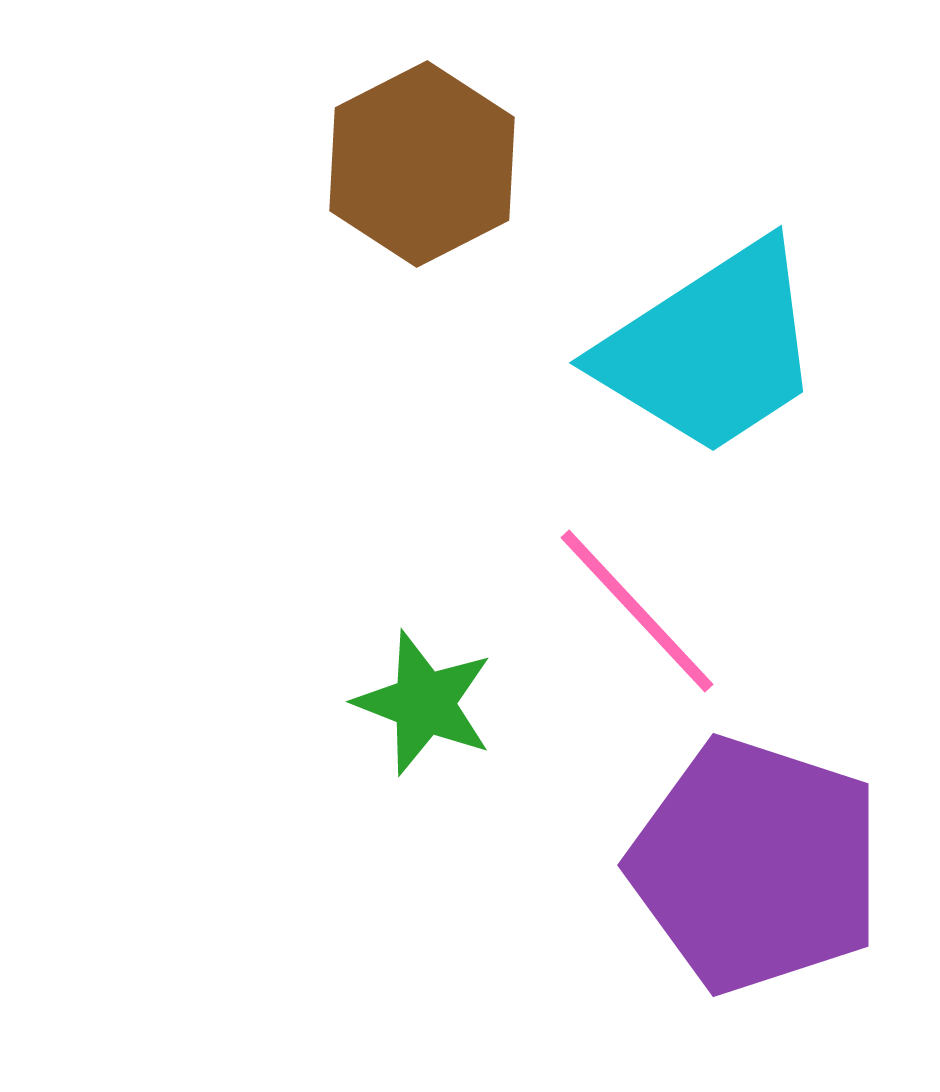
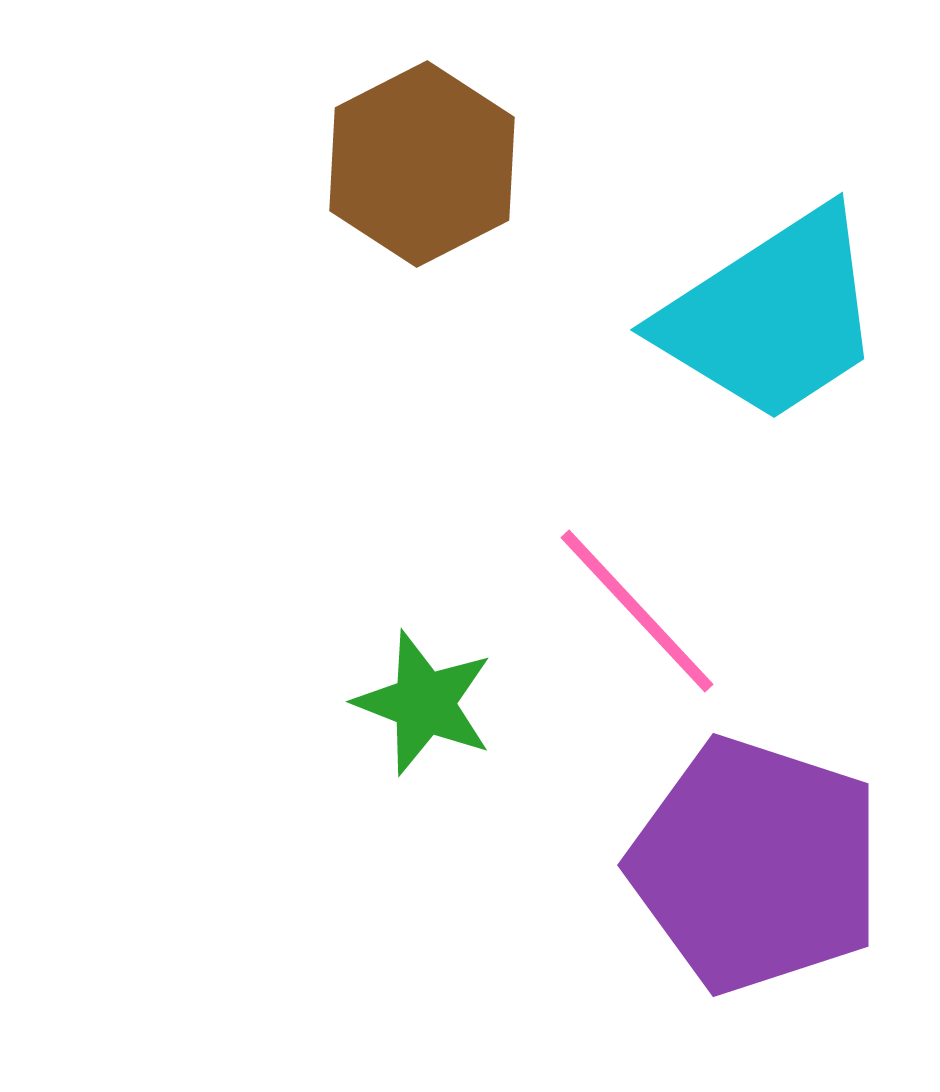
cyan trapezoid: moved 61 px right, 33 px up
